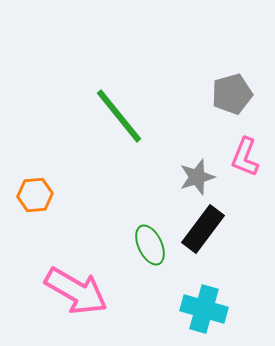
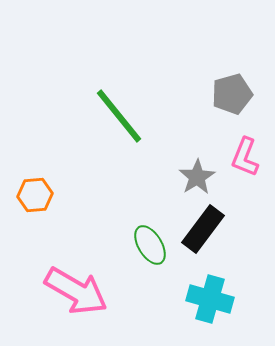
gray star: rotated 15 degrees counterclockwise
green ellipse: rotated 6 degrees counterclockwise
cyan cross: moved 6 px right, 10 px up
